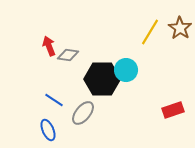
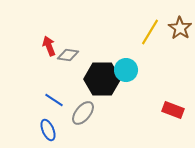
red rectangle: rotated 40 degrees clockwise
